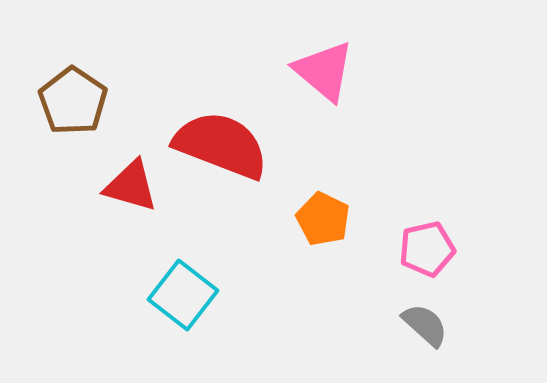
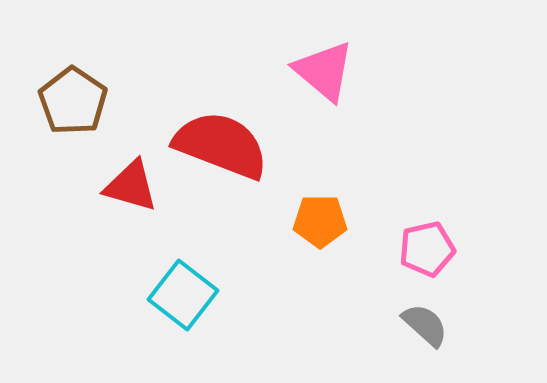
orange pentagon: moved 3 px left, 2 px down; rotated 26 degrees counterclockwise
